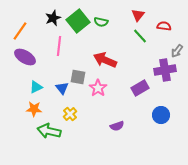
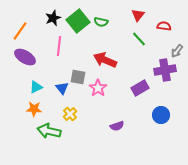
green line: moved 1 px left, 3 px down
